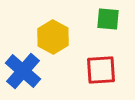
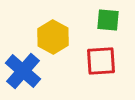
green square: moved 1 px down
red square: moved 9 px up
